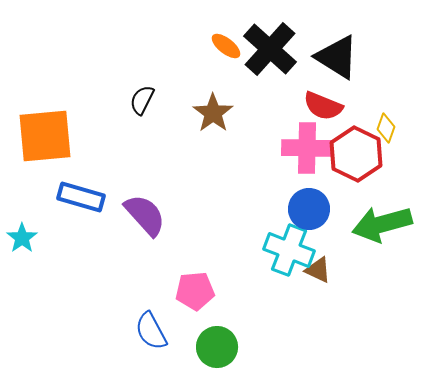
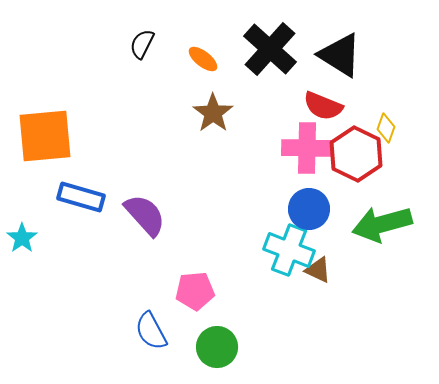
orange ellipse: moved 23 px left, 13 px down
black triangle: moved 3 px right, 2 px up
black semicircle: moved 56 px up
